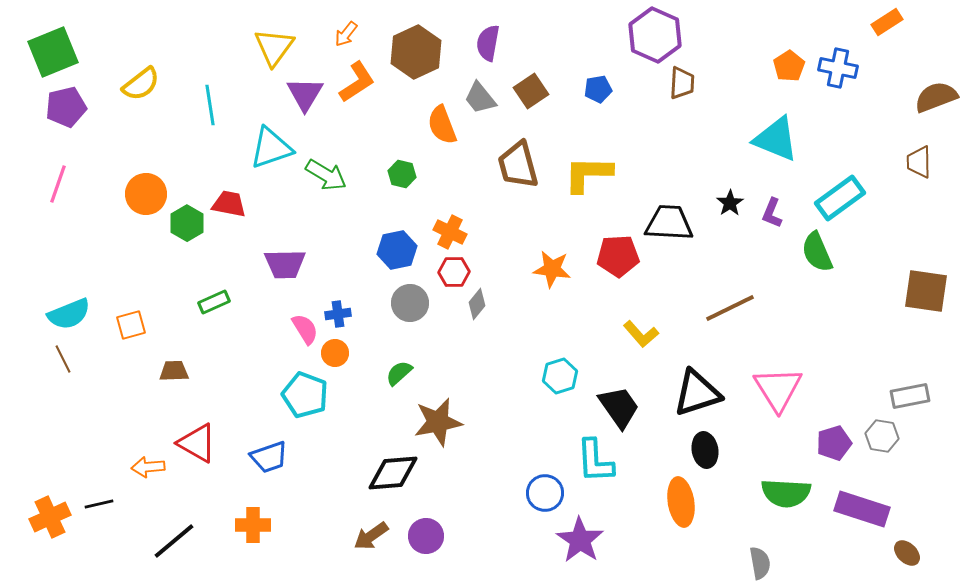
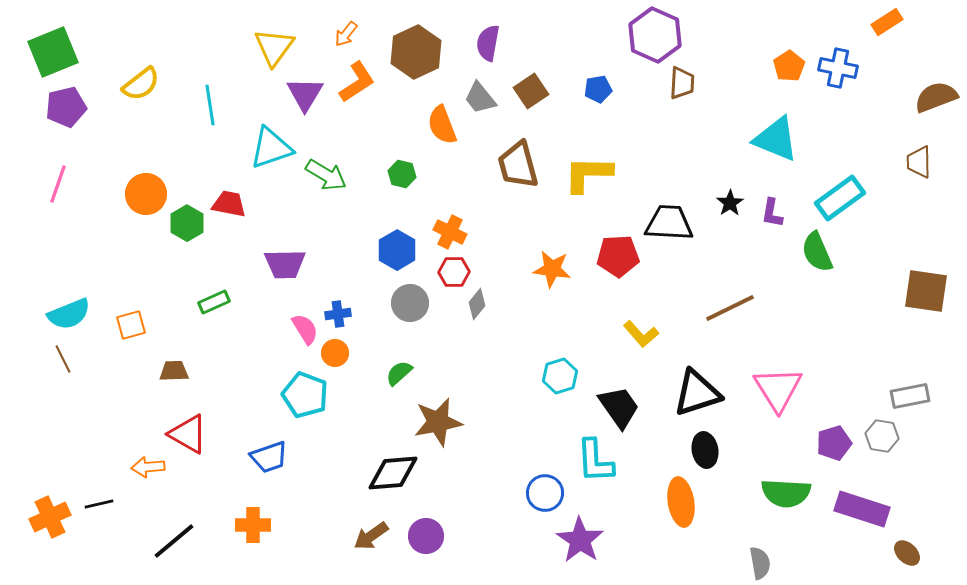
purple L-shape at (772, 213): rotated 12 degrees counterclockwise
blue hexagon at (397, 250): rotated 18 degrees counterclockwise
red triangle at (197, 443): moved 9 px left, 9 px up
